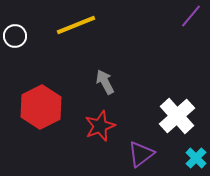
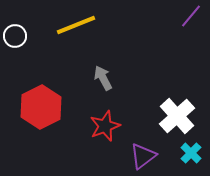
gray arrow: moved 2 px left, 4 px up
red star: moved 5 px right
purple triangle: moved 2 px right, 2 px down
cyan cross: moved 5 px left, 5 px up
